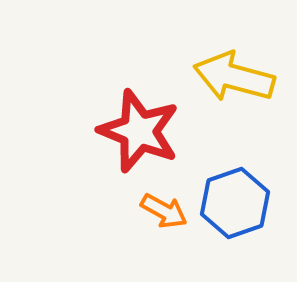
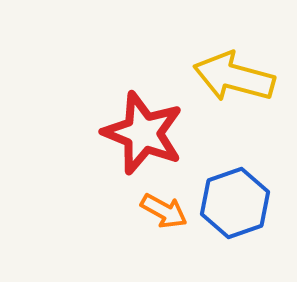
red star: moved 4 px right, 2 px down
